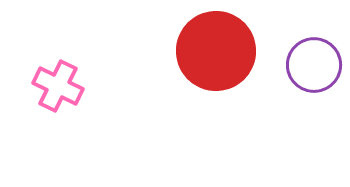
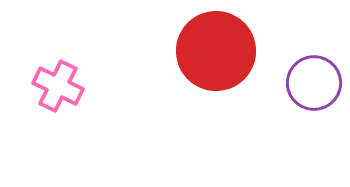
purple circle: moved 18 px down
